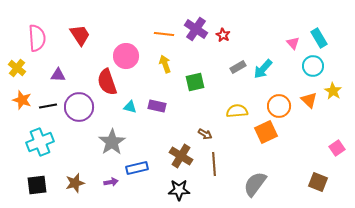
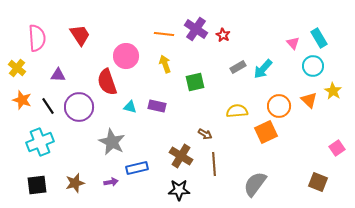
black line: rotated 66 degrees clockwise
gray star: rotated 12 degrees counterclockwise
